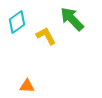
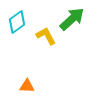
green arrow: rotated 92 degrees clockwise
